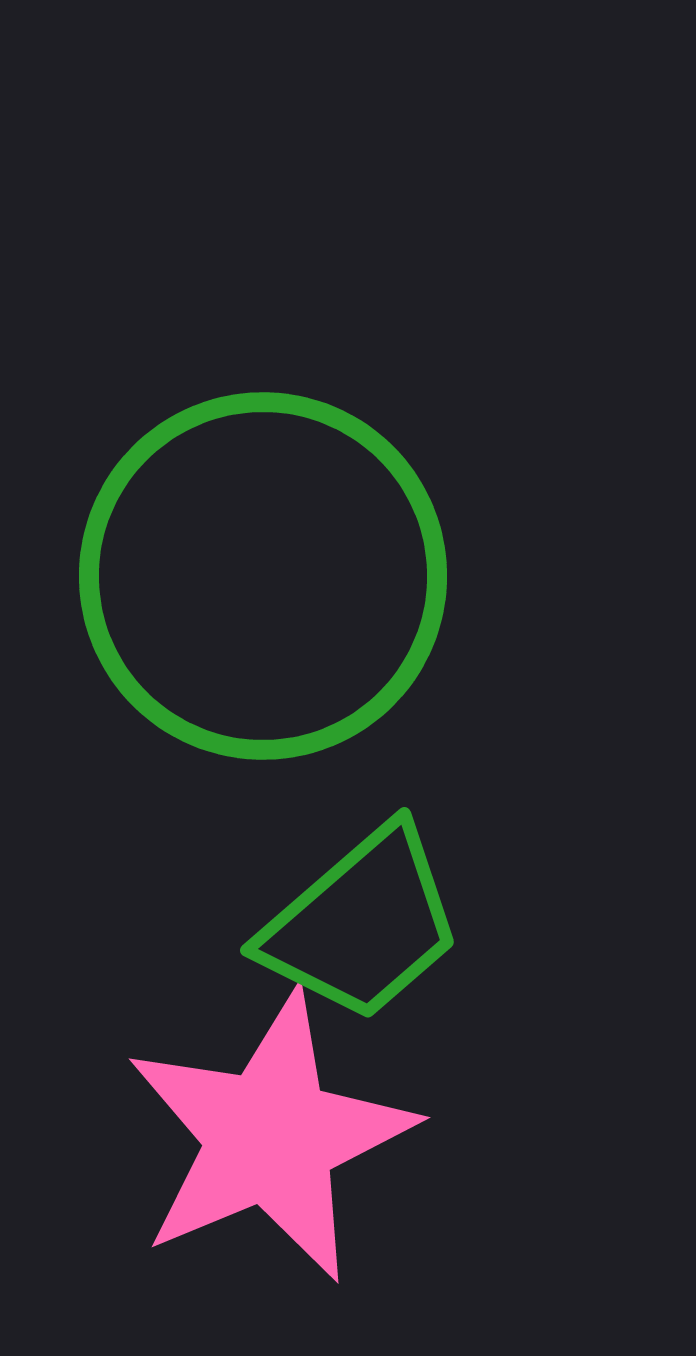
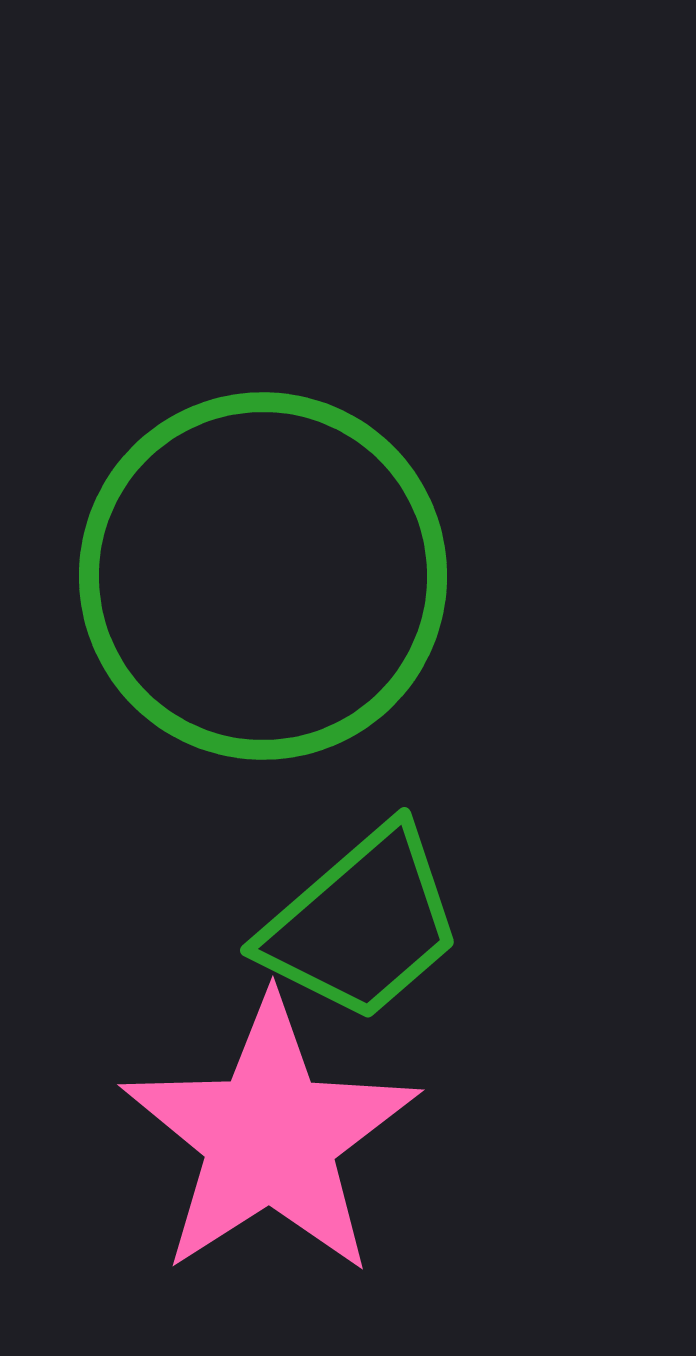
pink star: rotated 10 degrees counterclockwise
